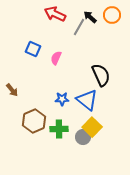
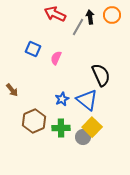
black arrow: rotated 40 degrees clockwise
gray line: moved 1 px left
blue star: rotated 24 degrees counterclockwise
green cross: moved 2 px right, 1 px up
